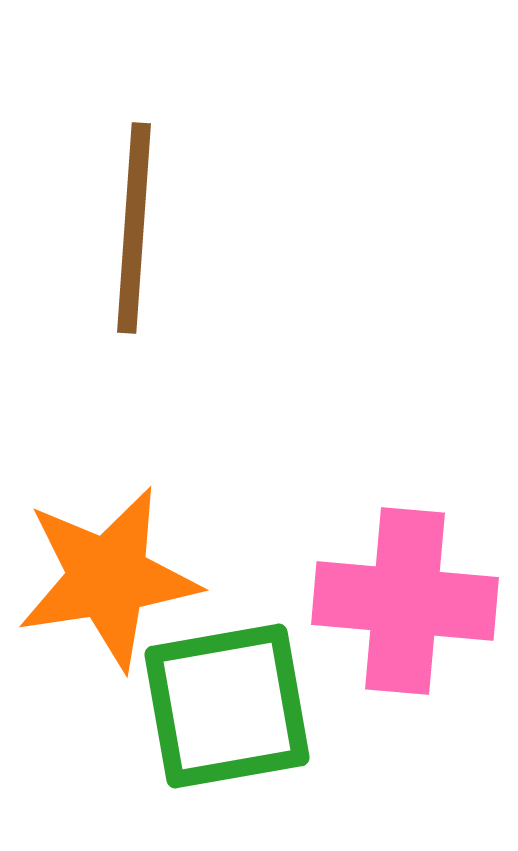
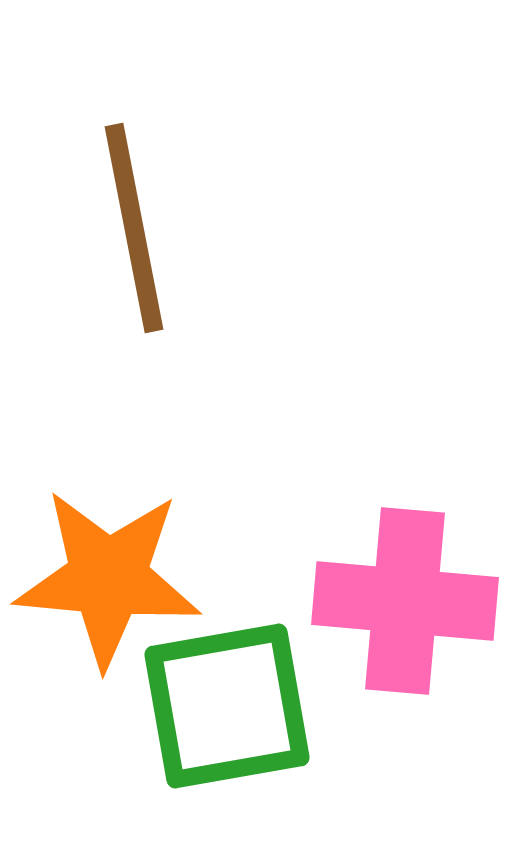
brown line: rotated 15 degrees counterclockwise
orange star: rotated 14 degrees clockwise
